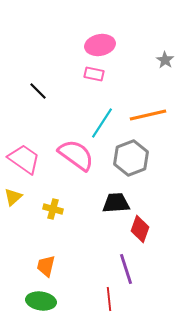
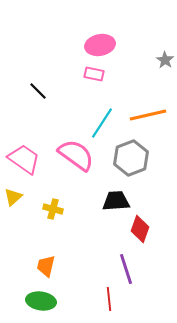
black trapezoid: moved 2 px up
